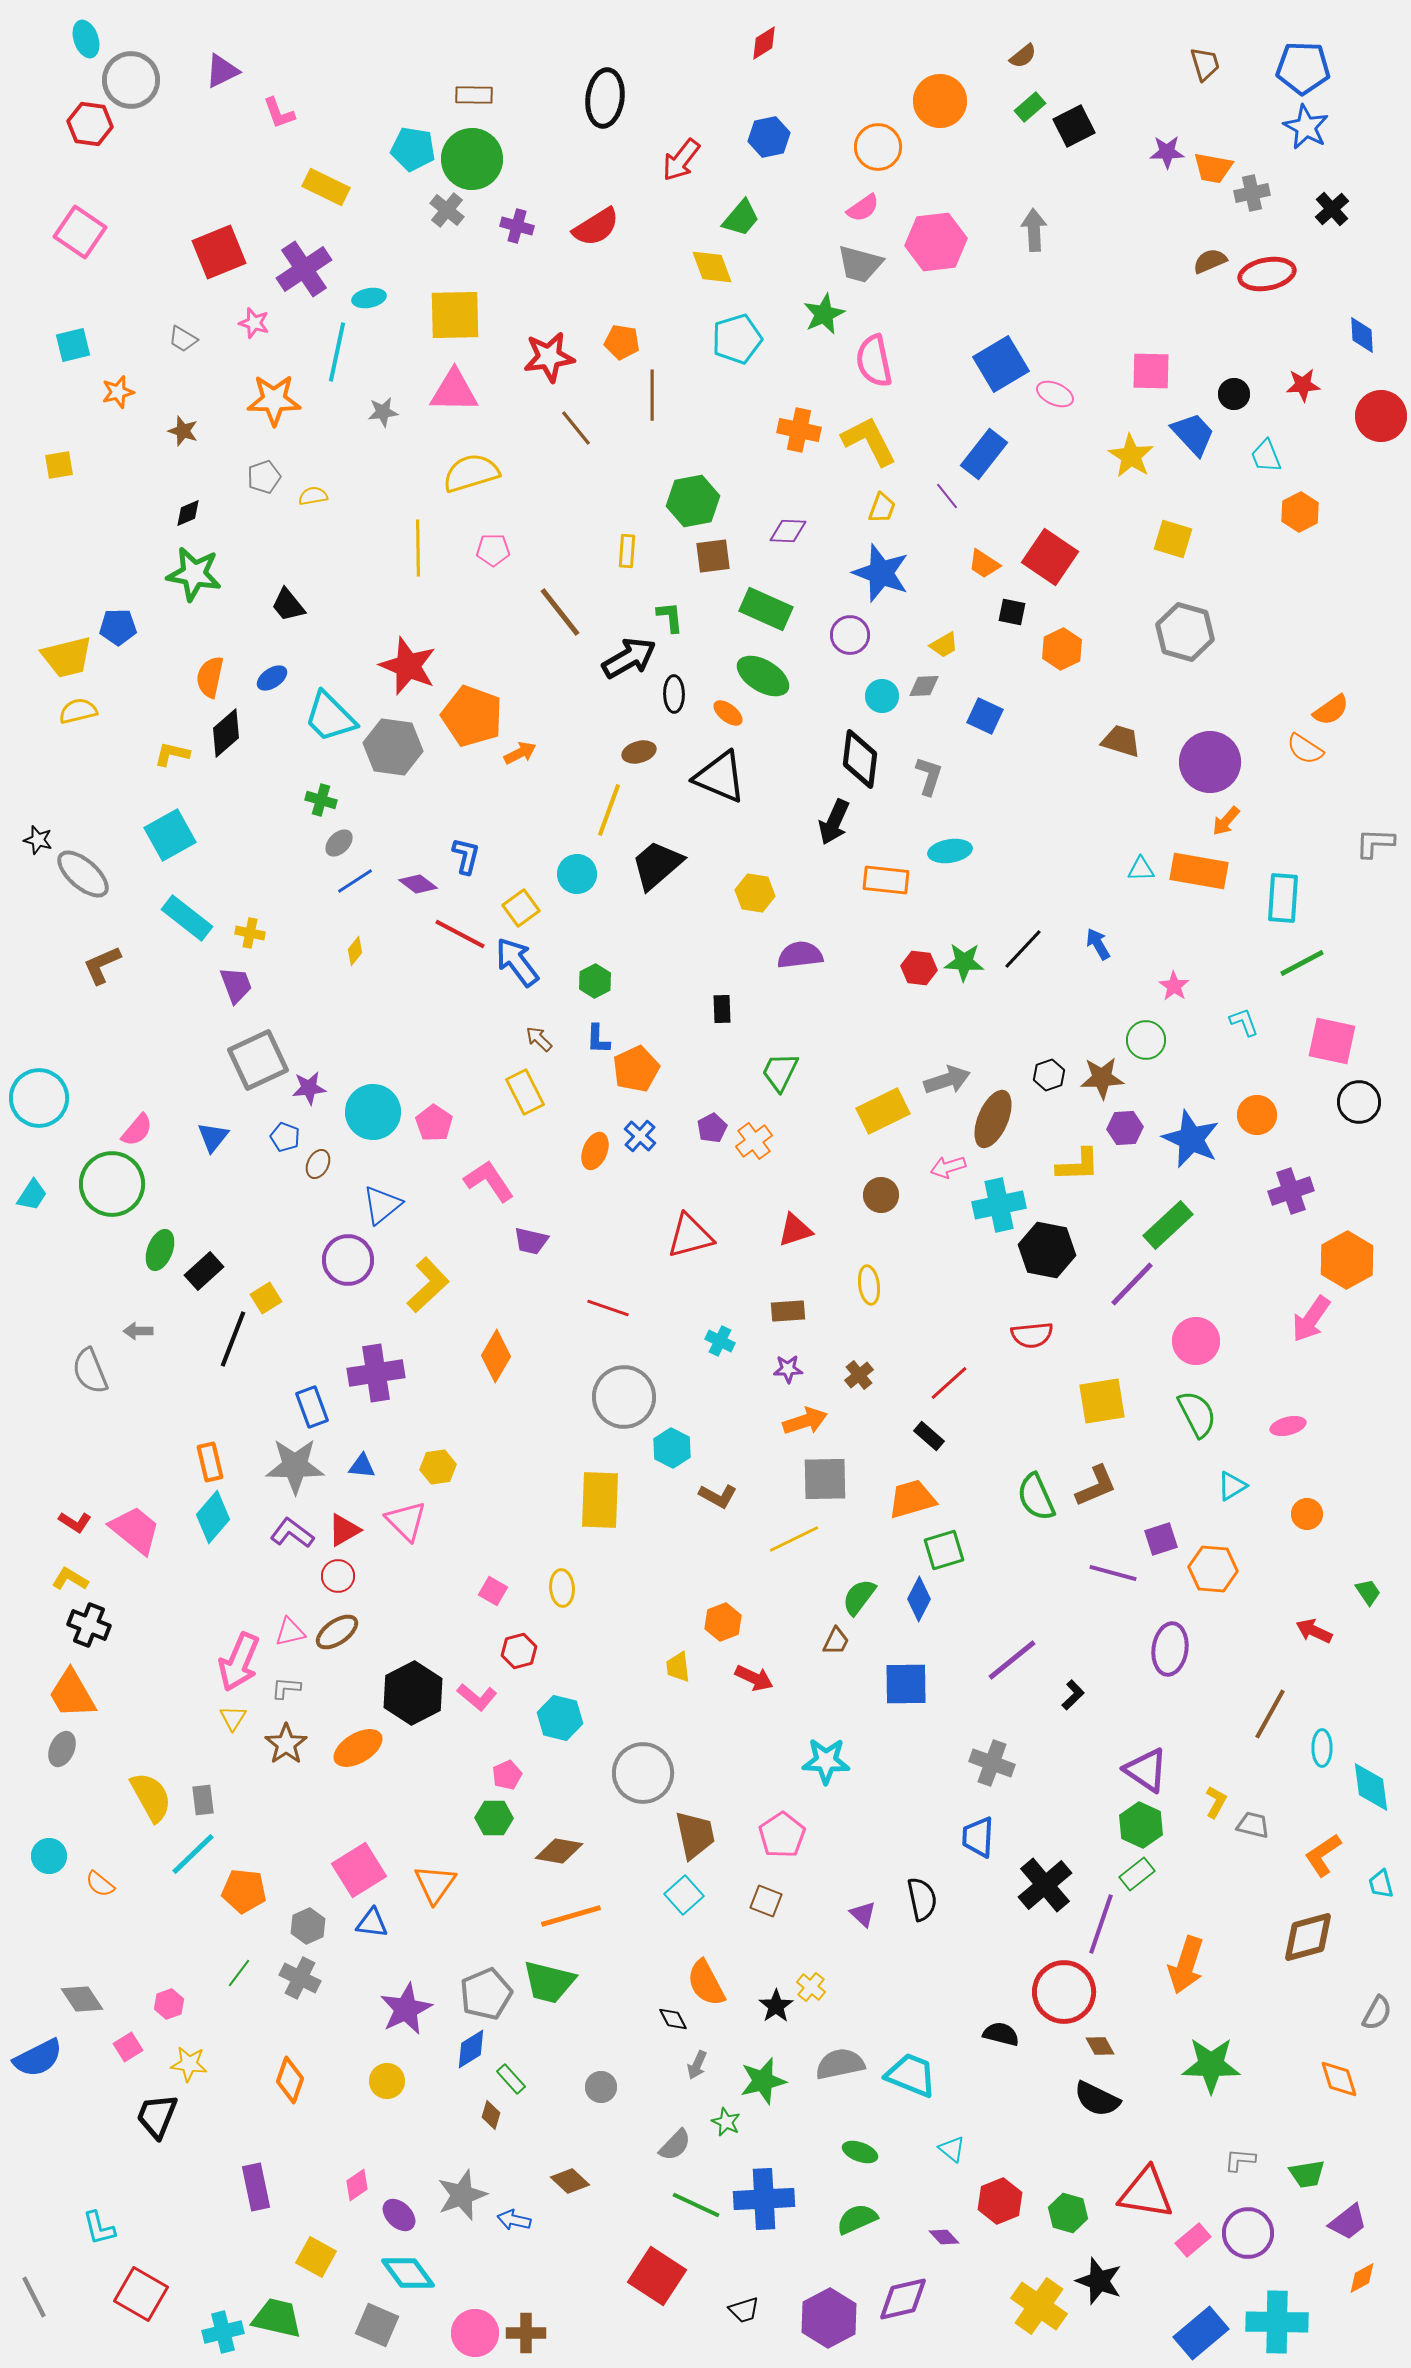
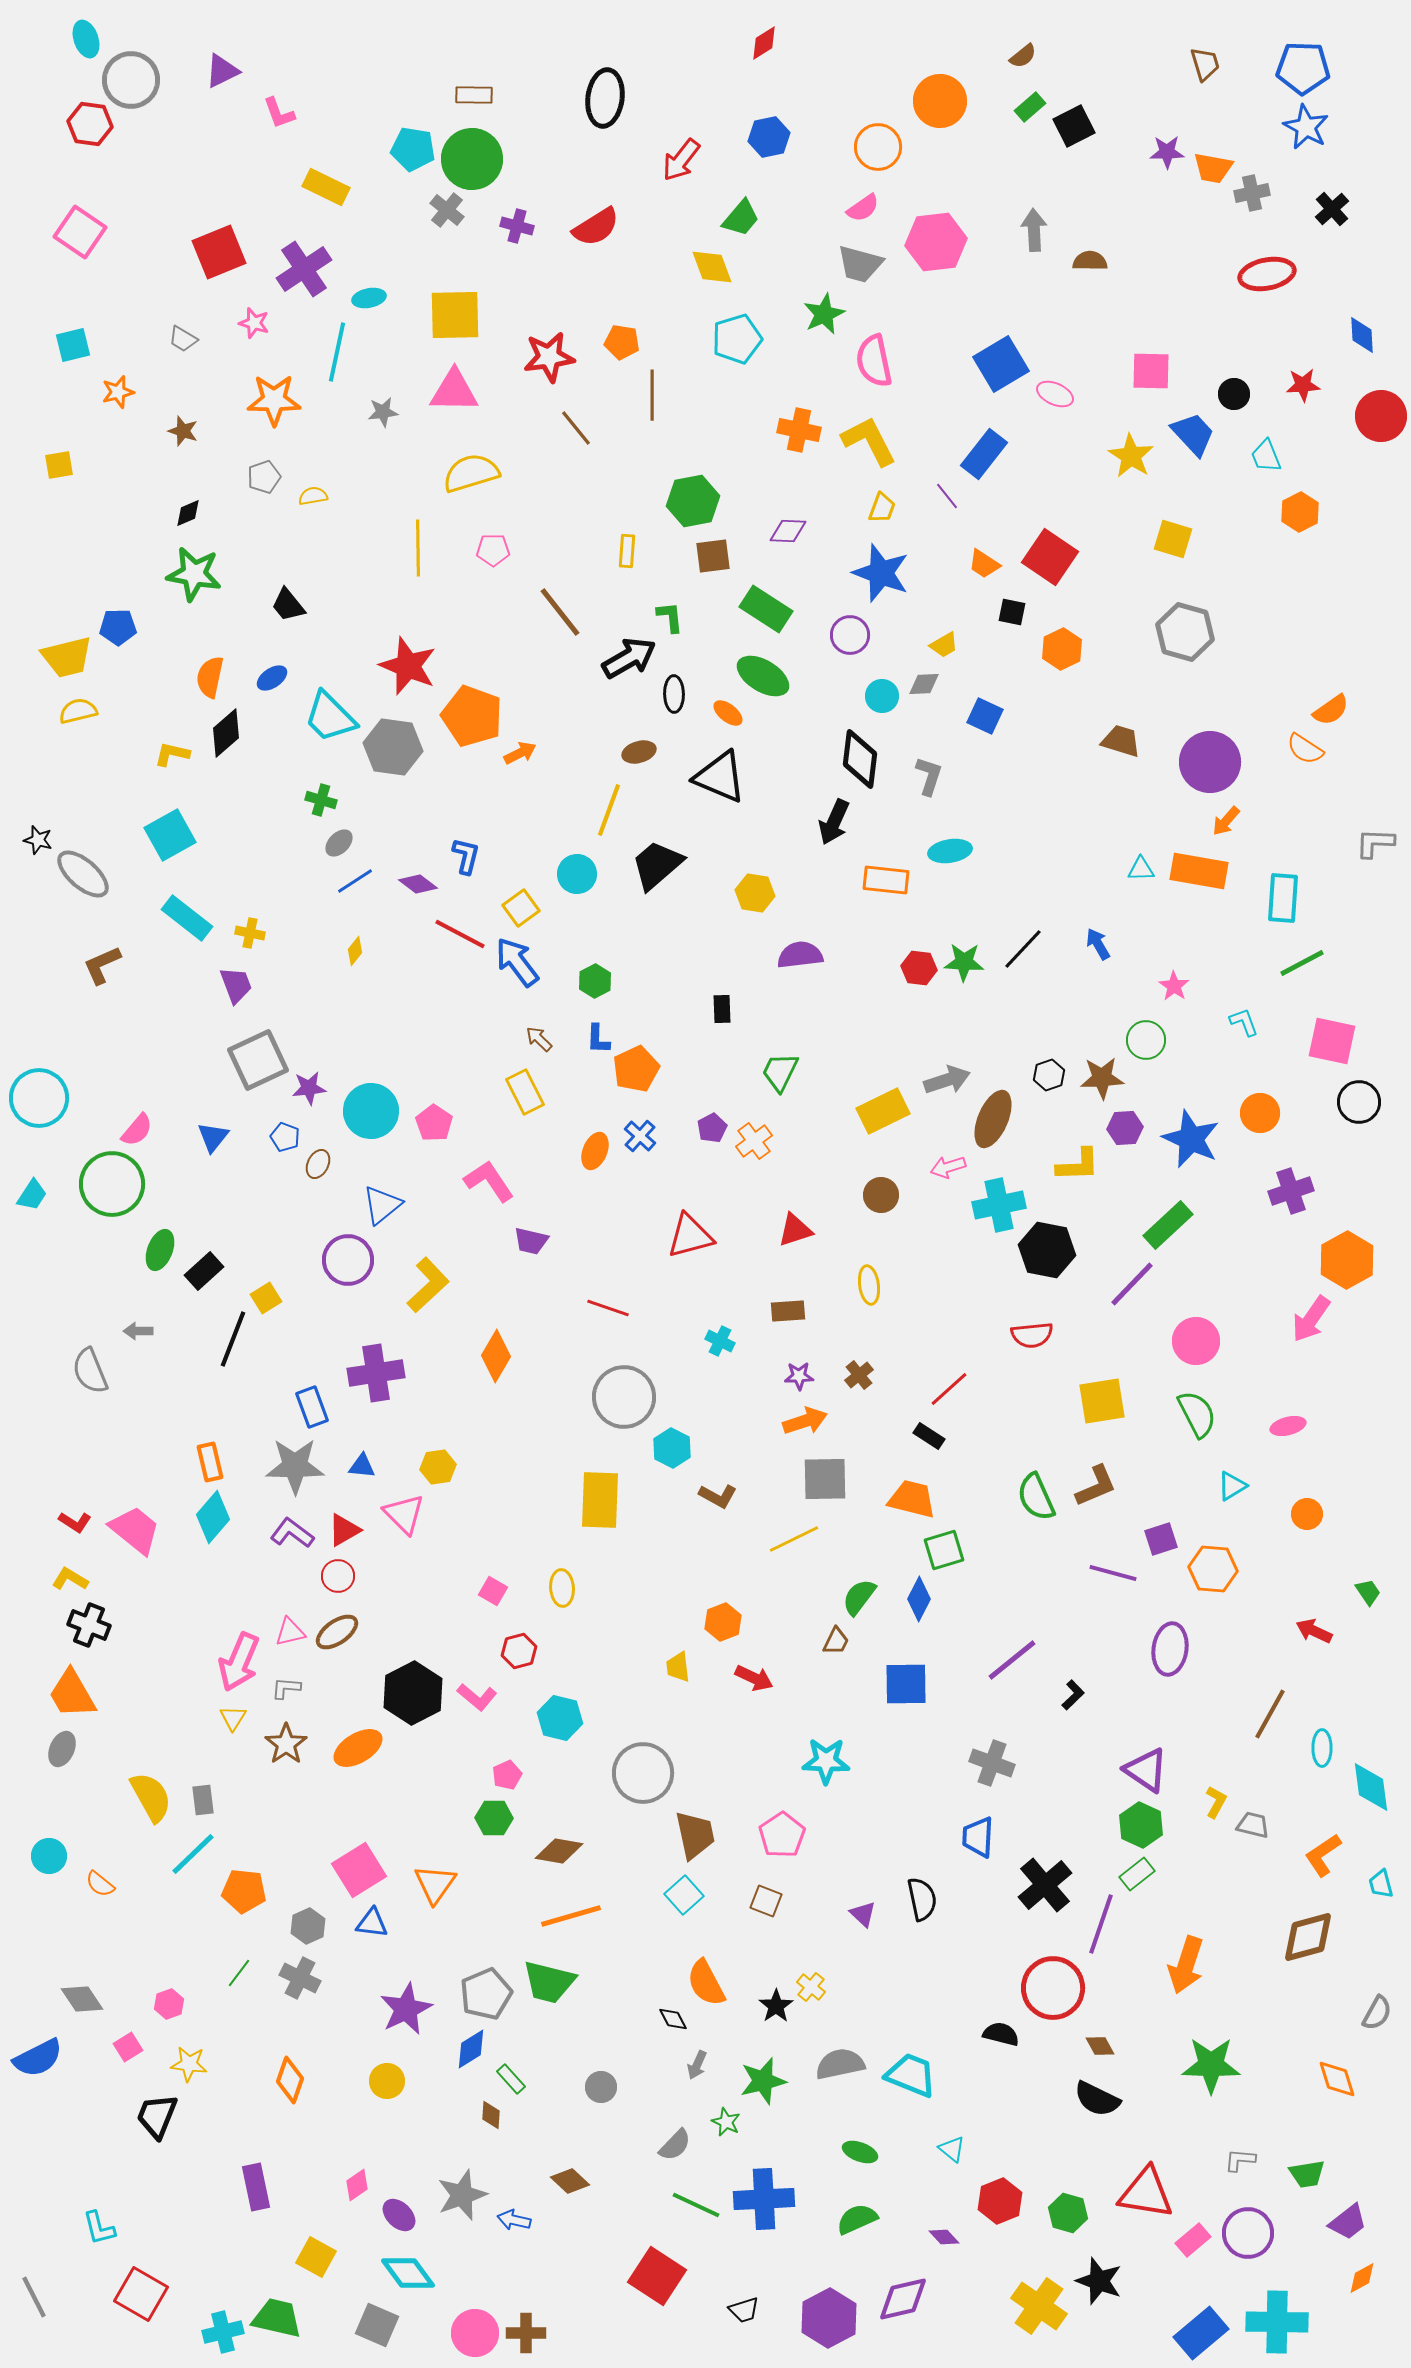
brown semicircle at (1210, 261): moved 120 px left; rotated 24 degrees clockwise
green rectangle at (766, 609): rotated 9 degrees clockwise
gray diamond at (924, 686): moved 2 px up
cyan circle at (373, 1112): moved 2 px left, 1 px up
orange circle at (1257, 1115): moved 3 px right, 2 px up
purple star at (788, 1369): moved 11 px right, 7 px down
red line at (949, 1383): moved 6 px down
black rectangle at (929, 1436): rotated 8 degrees counterclockwise
orange trapezoid at (912, 1499): rotated 30 degrees clockwise
pink triangle at (406, 1521): moved 2 px left, 7 px up
red circle at (1064, 1992): moved 11 px left, 4 px up
orange diamond at (1339, 2079): moved 2 px left
brown diamond at (491, 2115): rotated 12 degrees counterclockwise
